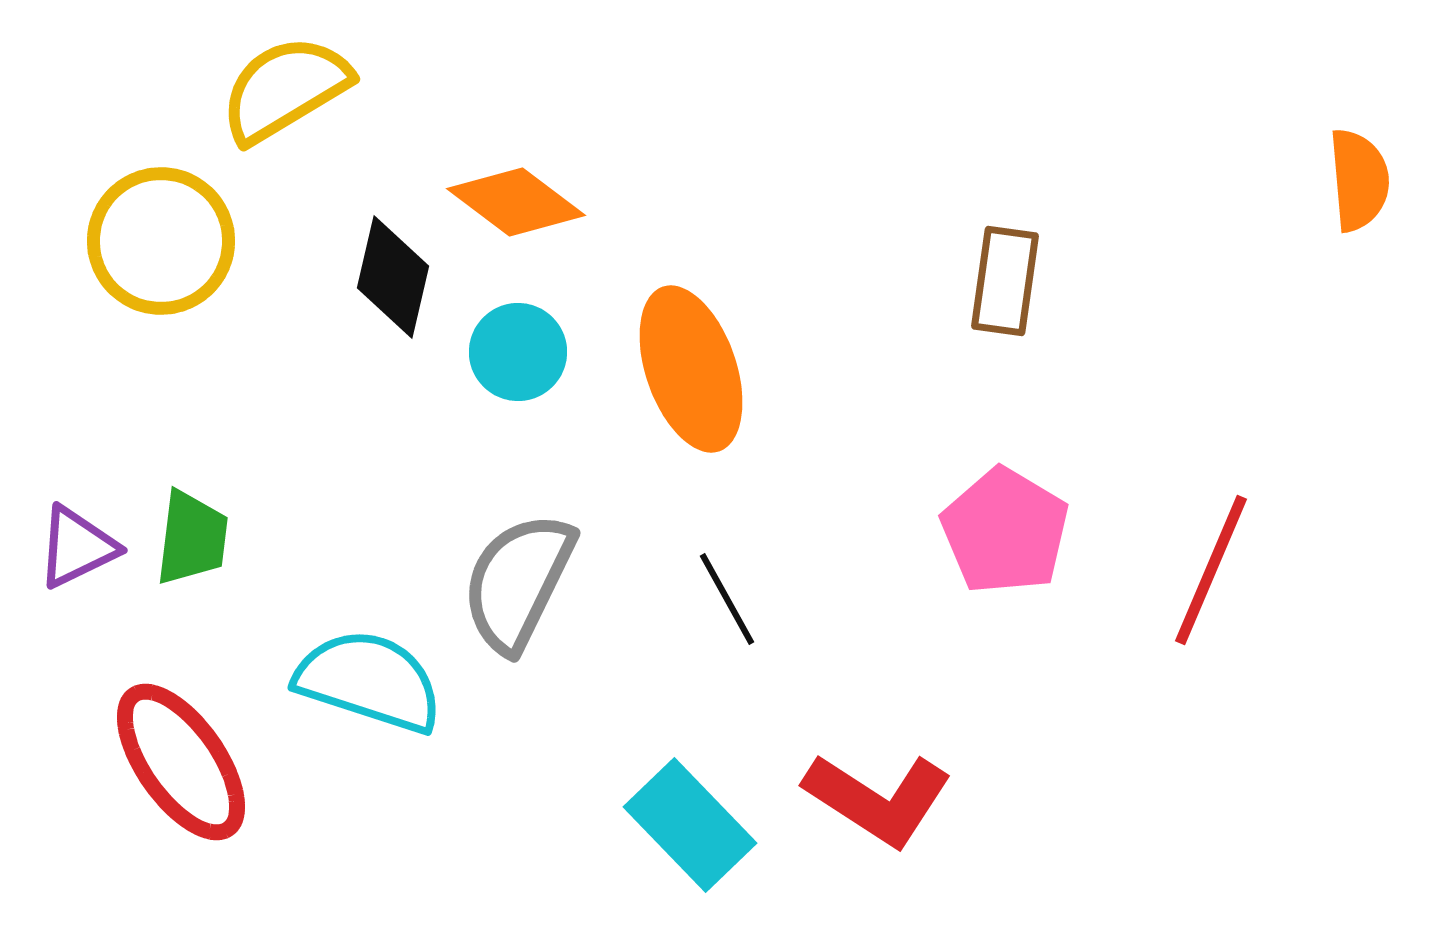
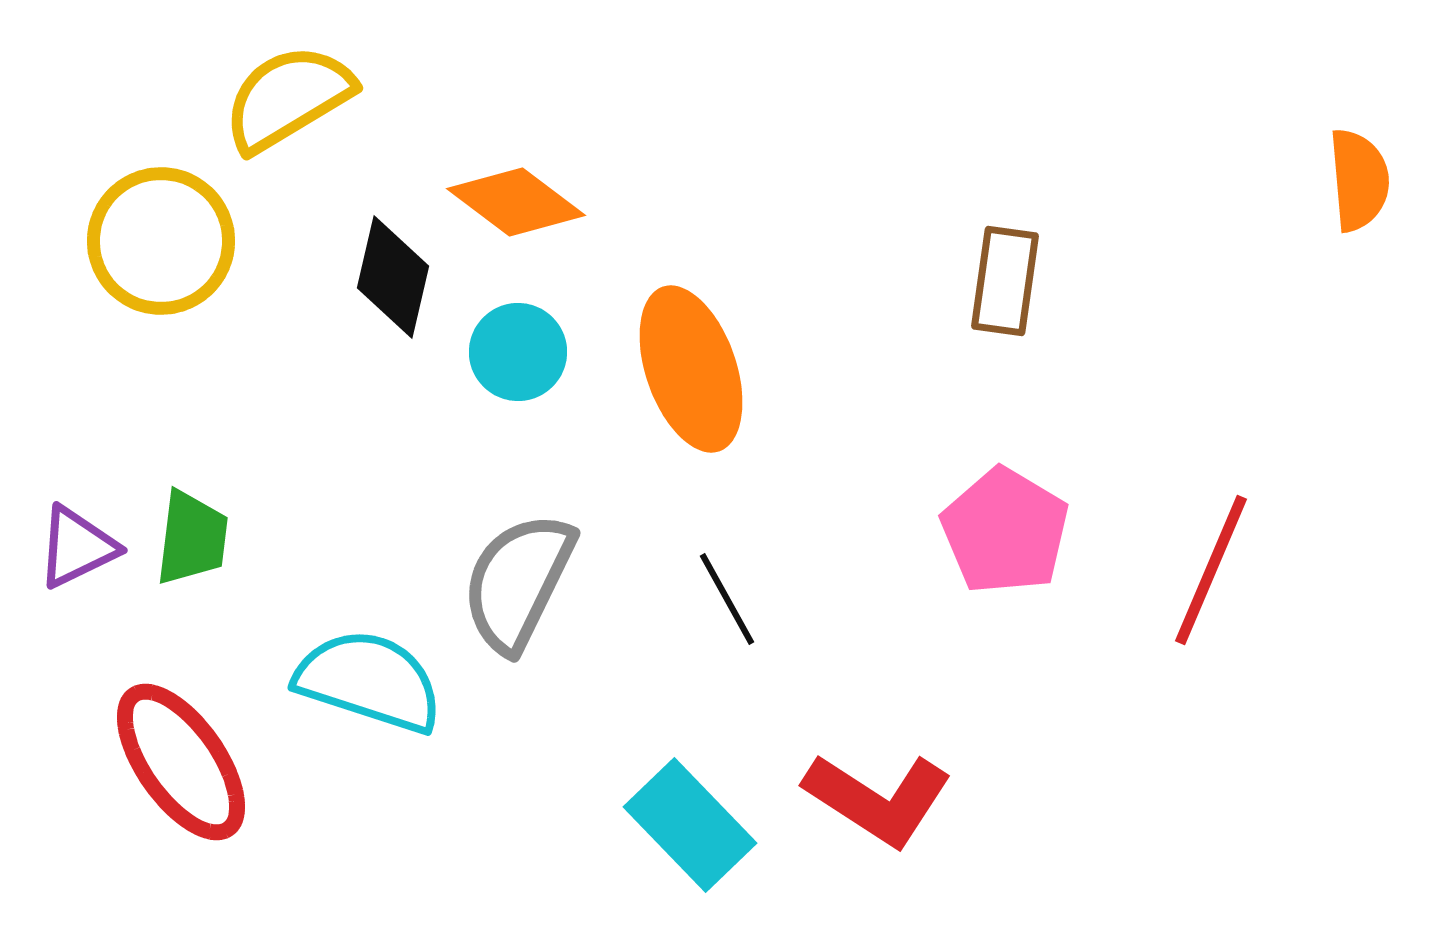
yellow semicircle: moved 3 px right, 9 px down
